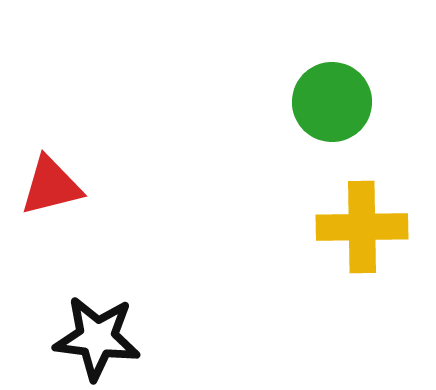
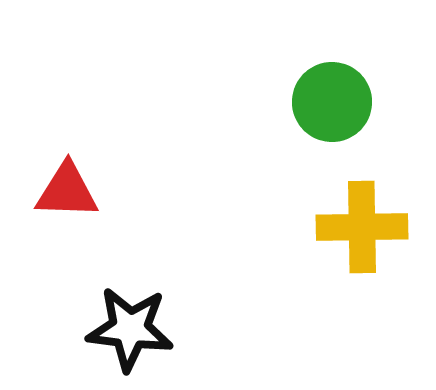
red triangle: moved 16 px right, 5 px down; rotated 16 degrees clockwise
black star: moved 33 px right, 9 px up
